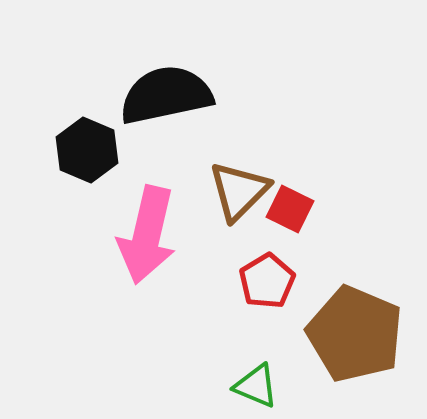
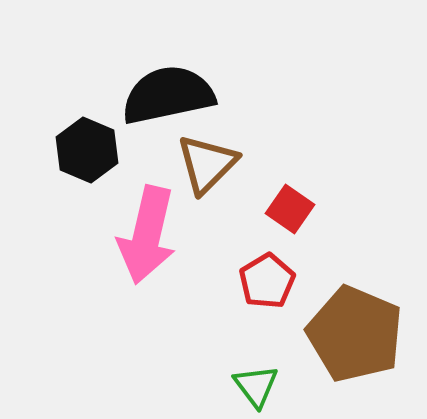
black semicircle: moved 2 px right
brown triangle: moved 32 px left, 27 px up
red square: rotated 9 degrees clockwise
green triangle: rotated 30 degrees clockwise
